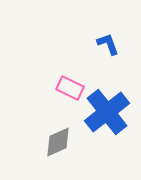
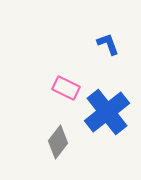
pink rectangle: moved 4 px left
gray diamond: rotated 28 degrees counterclockwise
